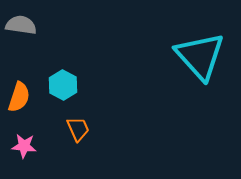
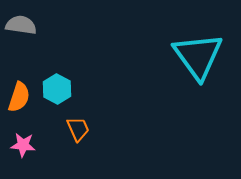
cyan triangle: moved 2 px left; rotated 6 degrees clockwise
cyan hexagon: moved 6 px left, 4 px down
pink star: moved 1 px left, 1 px up
